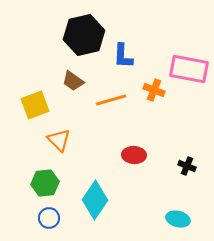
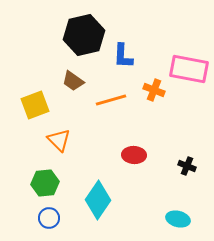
cyan diamond: moved 3 px right
